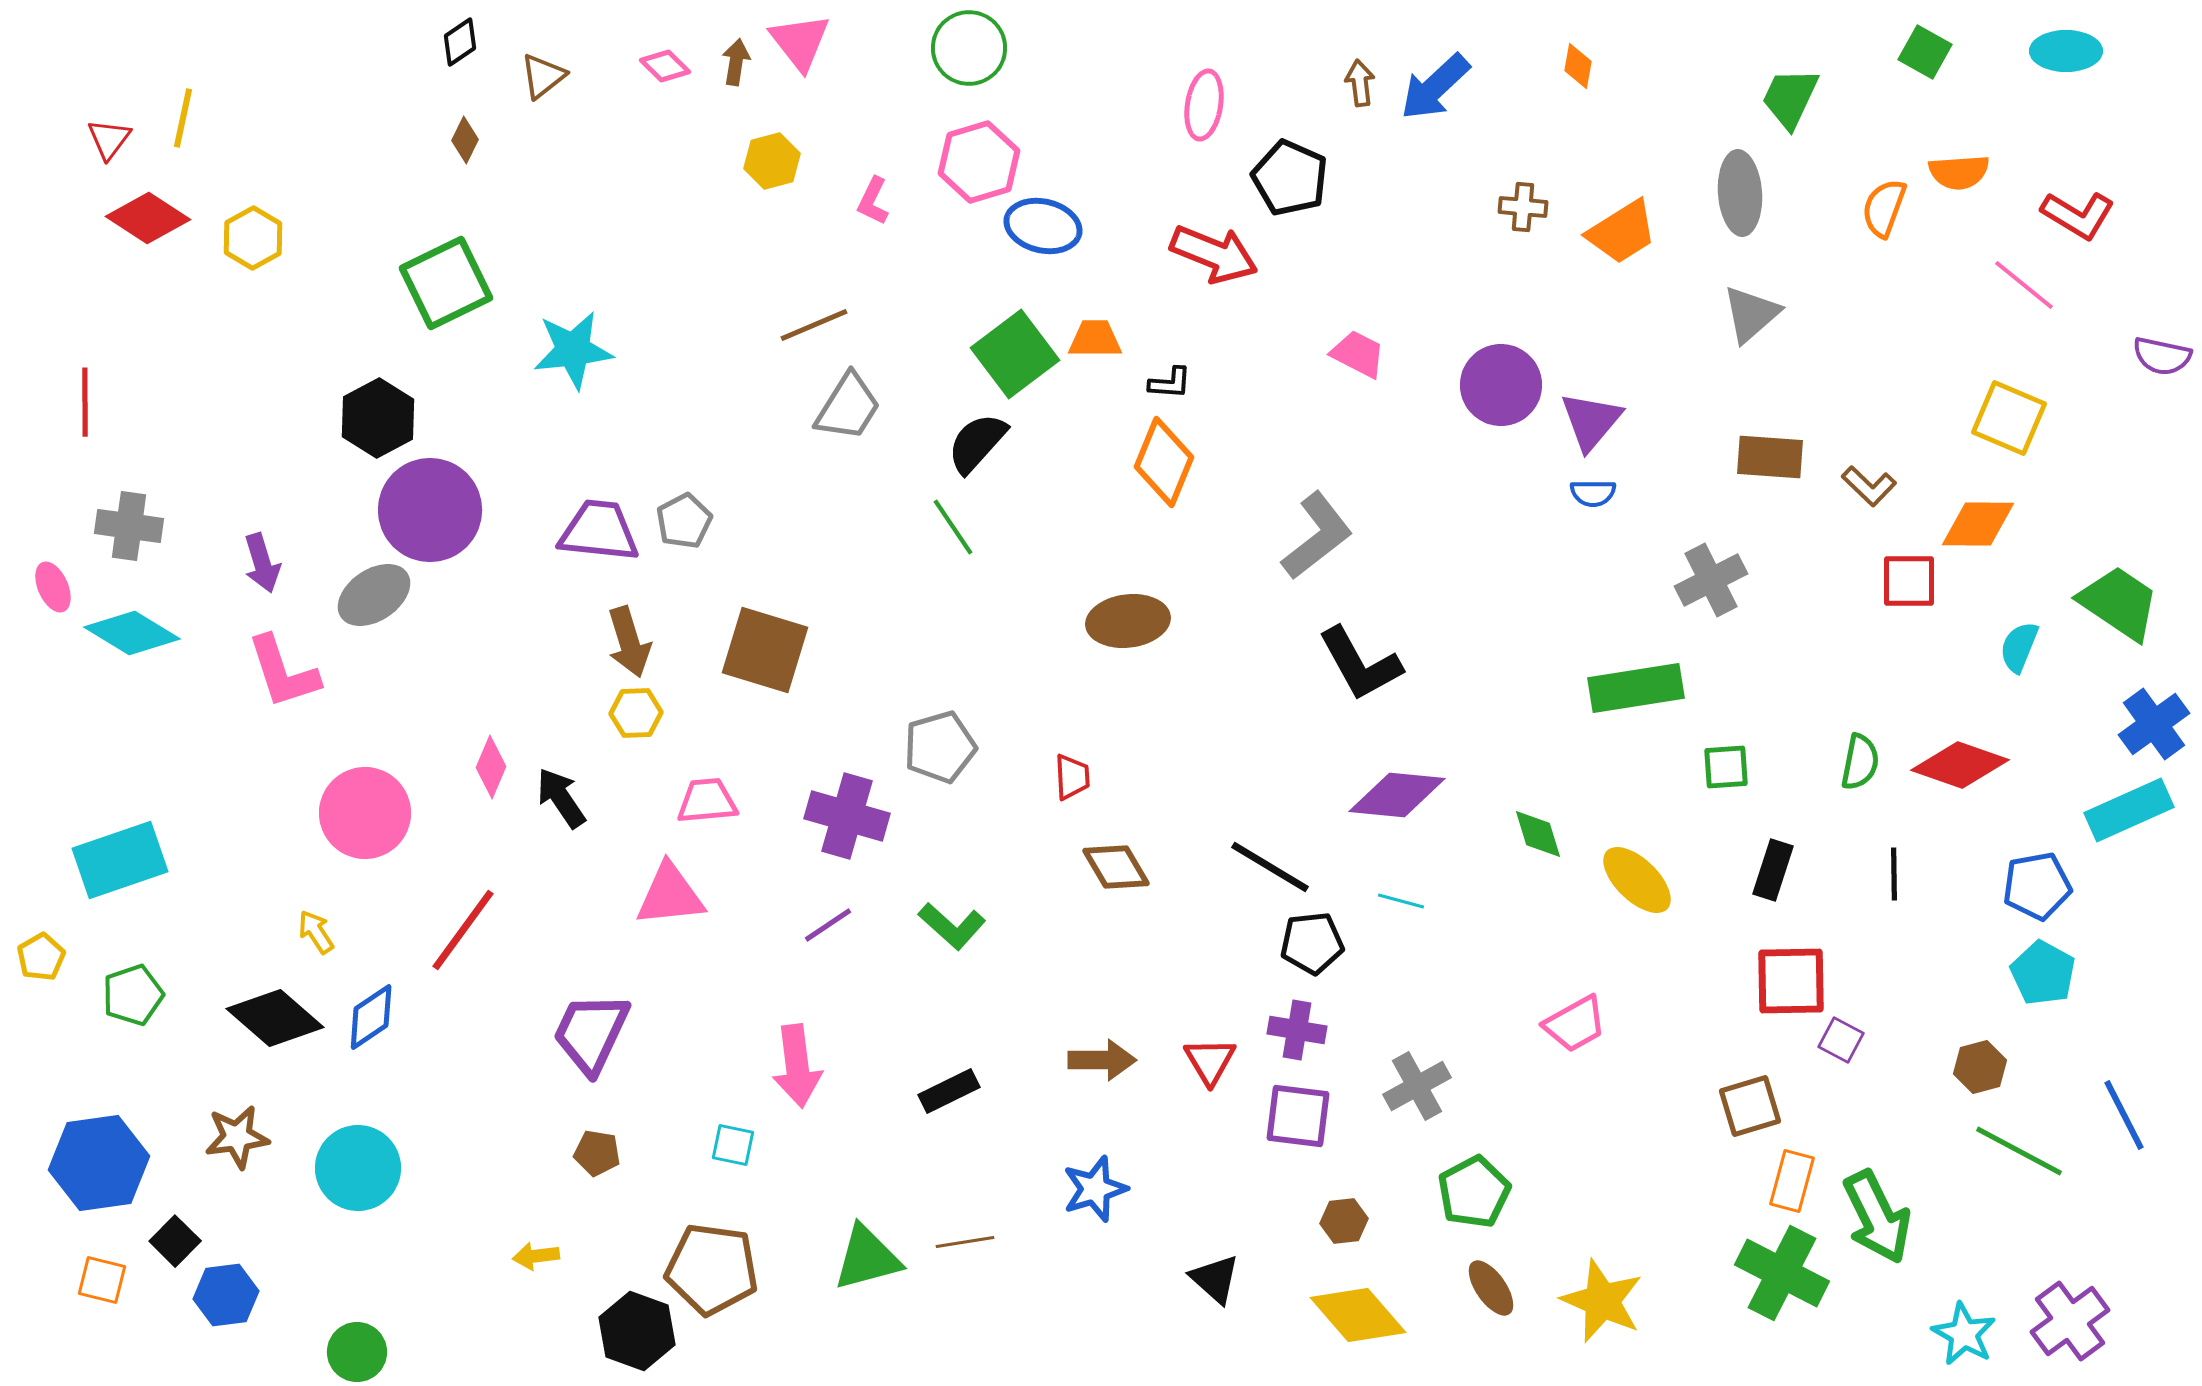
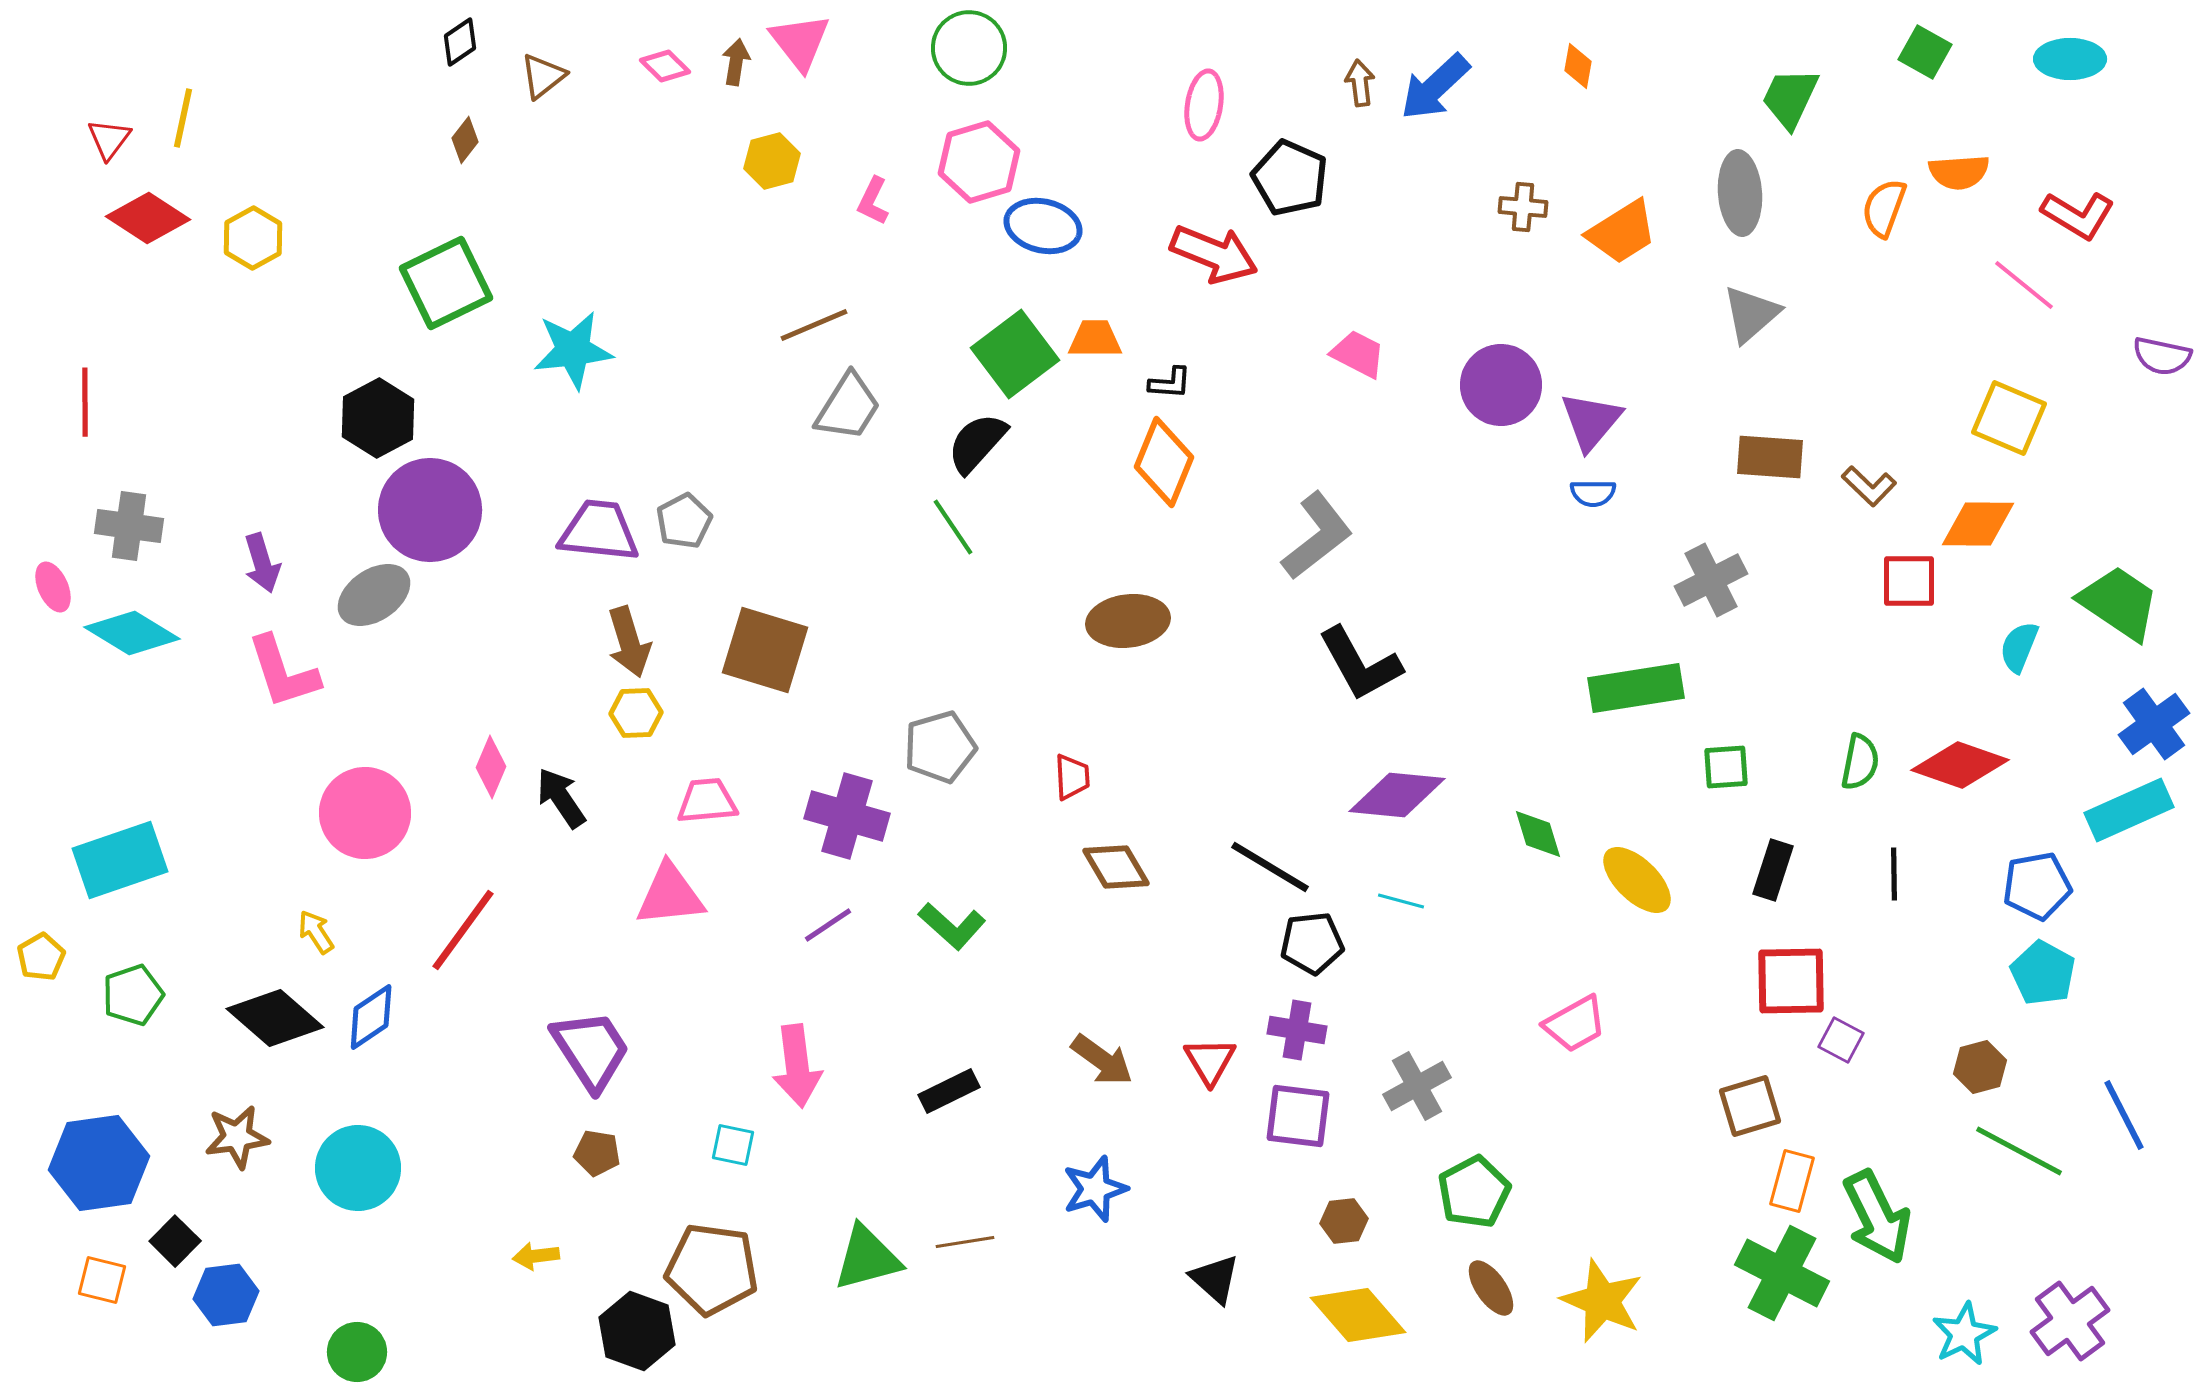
cyan ellipse at (2066, 51): moved 4 px right, 8 px down
brown diamond at (465, 140): rotated 12 degrees clockwise
purple trapezoid at (591, 1033): moved 17 px down; rotated 122 degrees clockwise
brown arrow at (1102, 1060): rotated 36 degrees clockwise
cyan star at (1964, 1334): rotated 16 degrees clockwise
